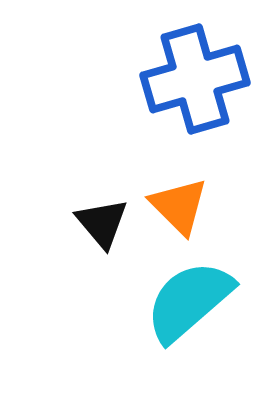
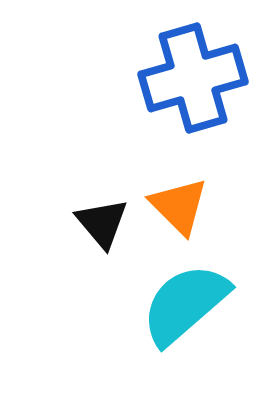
blue cross: moved 2 px left, 1 px up
cyan semicircle: moved 4 px left, 3 px down
